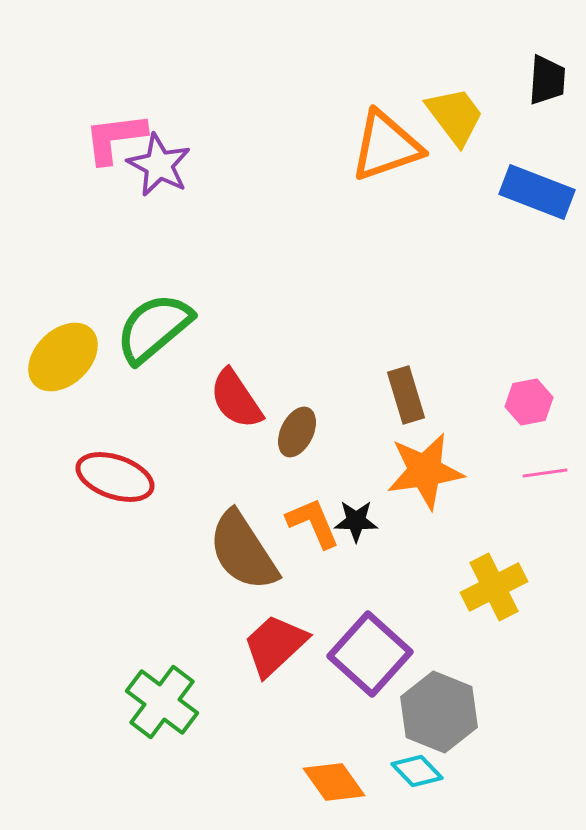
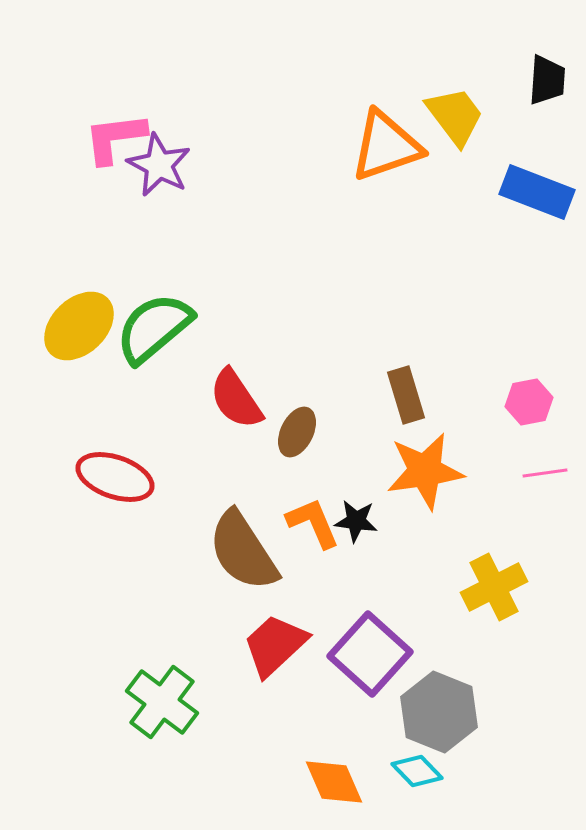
yellow ellipse: moved 16 px right, 31 px up
black star: rotated 6 degrees clockwise
orange diamond: rotated 12 degrees clockwise
